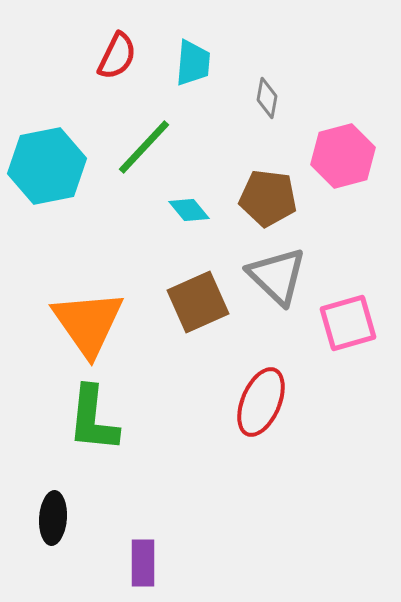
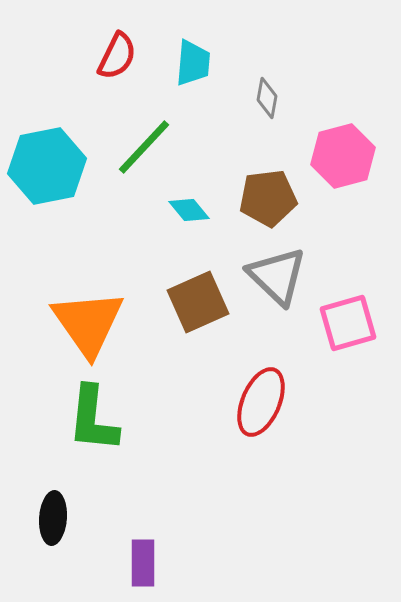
brown pentagon: rotated 14 degrees counterclockwise
